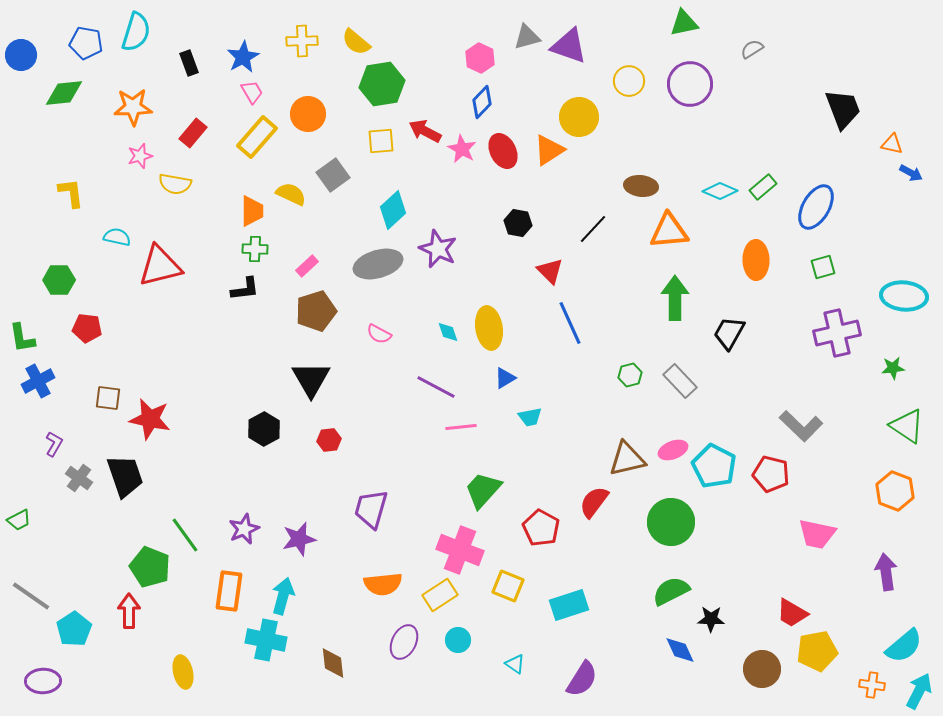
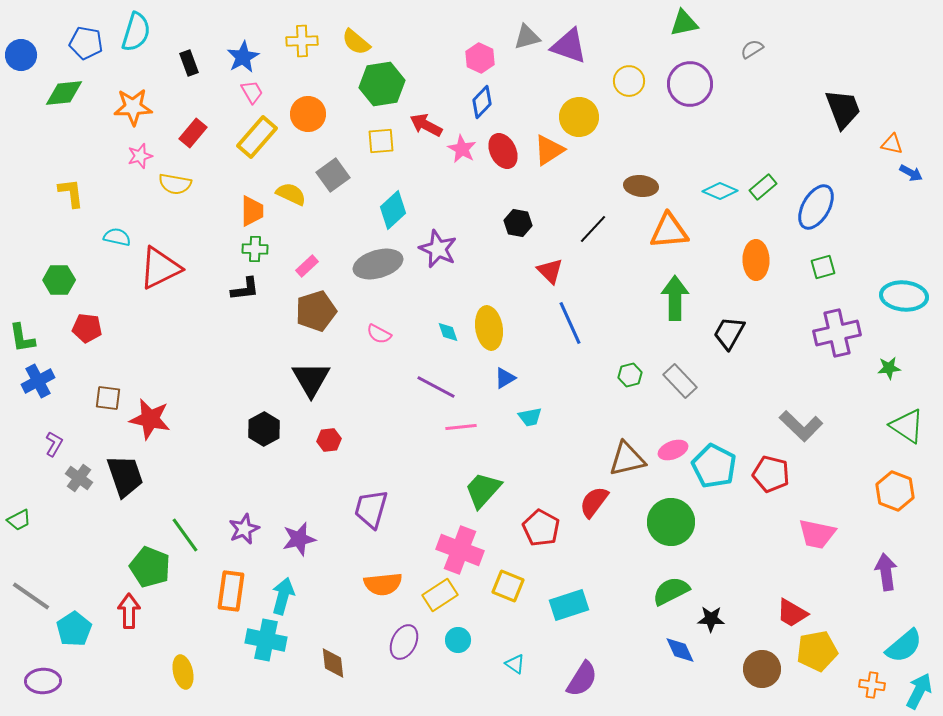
red arrow at (425, 131): moved 1 px right, 6 px up
red triangle at (160, 266): moved 2 px down; rotated 12 degrees counterclockwise
green star at (893, 368): moved 4 px left
orange rectangle at (229, 591): moved 2 px right
